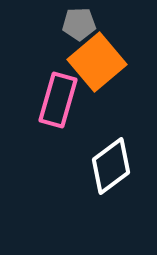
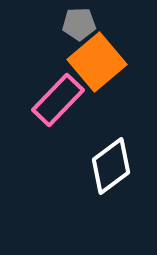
pink rectangle: rotated 28 degrees clockwise
